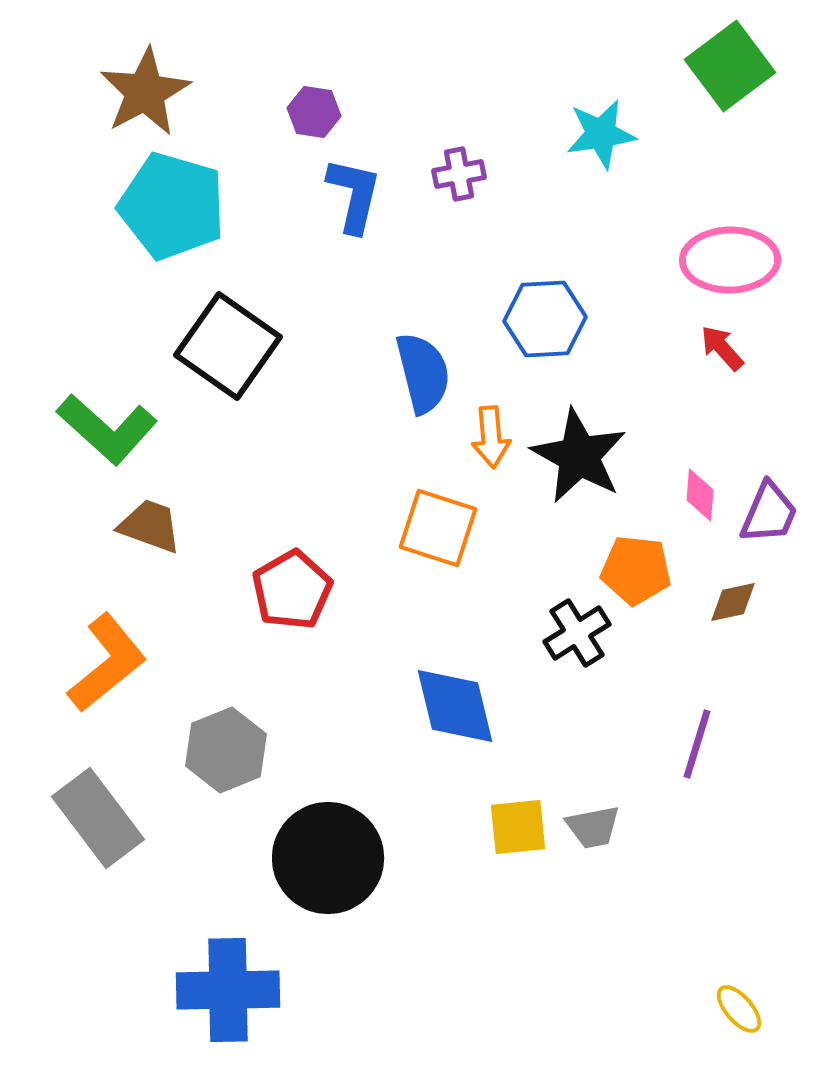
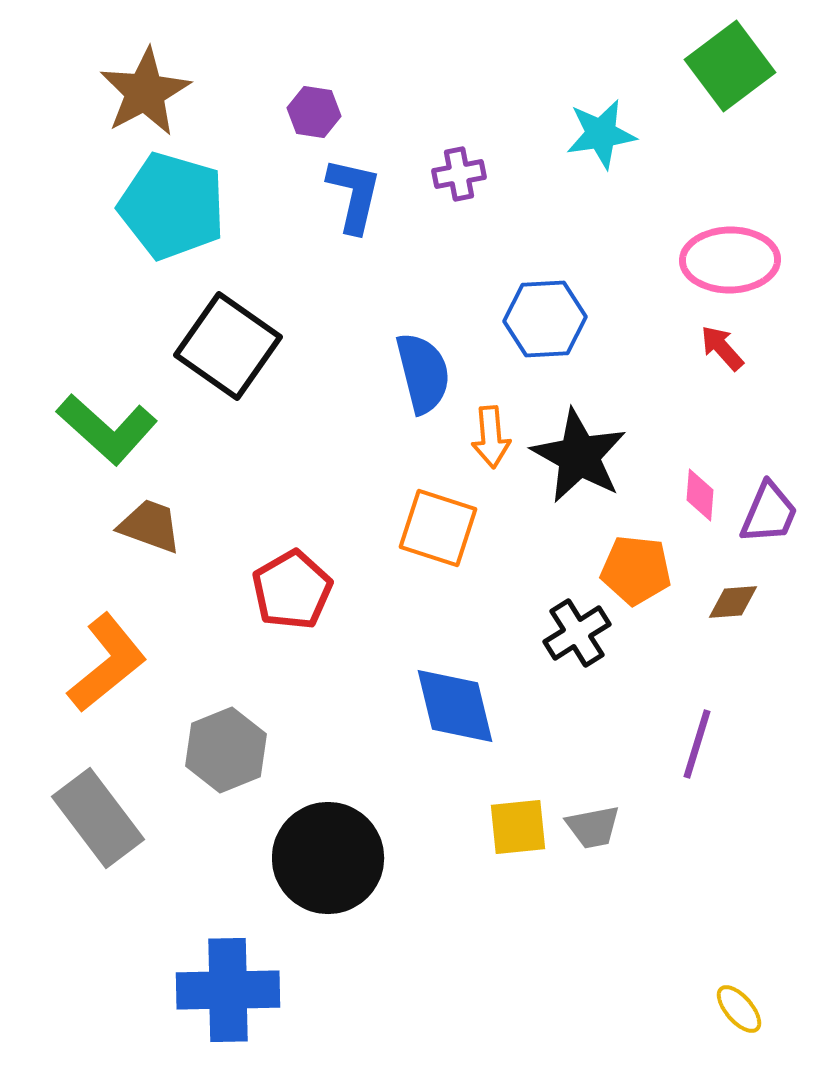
brown diamond: rotated 8 degrees clockwise
